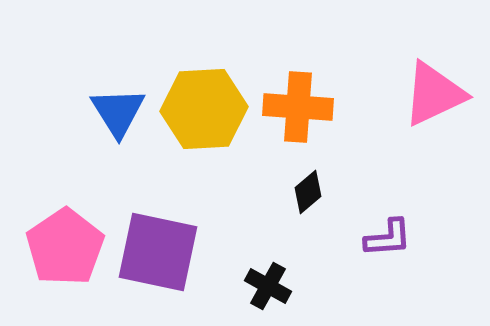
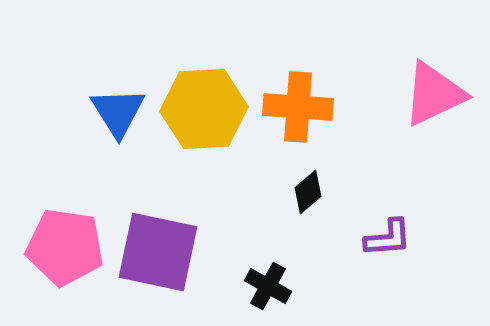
pink pentagon: rotated 30 degrees counterclockwise
